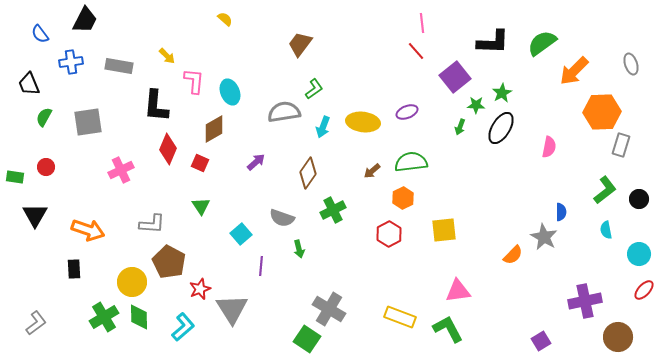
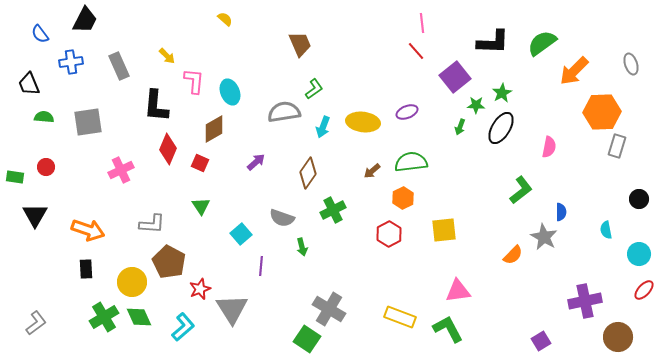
brown trapezoid at (300, 44): rotated 120 degrees clockwise
gray rectangle at (119, 66): rotated 56 degrees clockwise
green semicircle at (44, 117): rotated 66 degrees clockwise
gray rectangle at (621, 145): moved 4 px left, 1 px down
green L-shape at (605, 190): moved 84 px left
green arrow at (299, 249): moved 3 px right, 2 px up
black rectangle at (74, 269): moved 12 px right
green diamond at (139, 317): rotated 24 degrees counterclockwise
